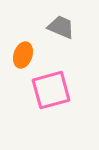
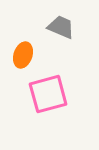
pink square: moved 3 px left, 4 px down
